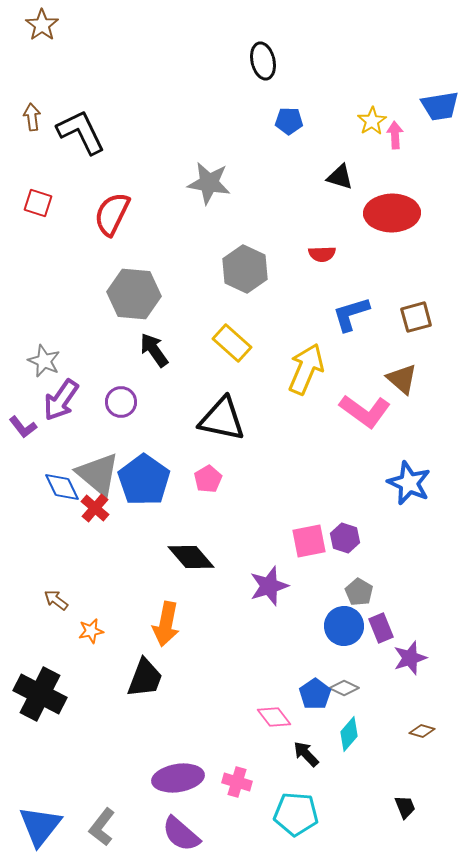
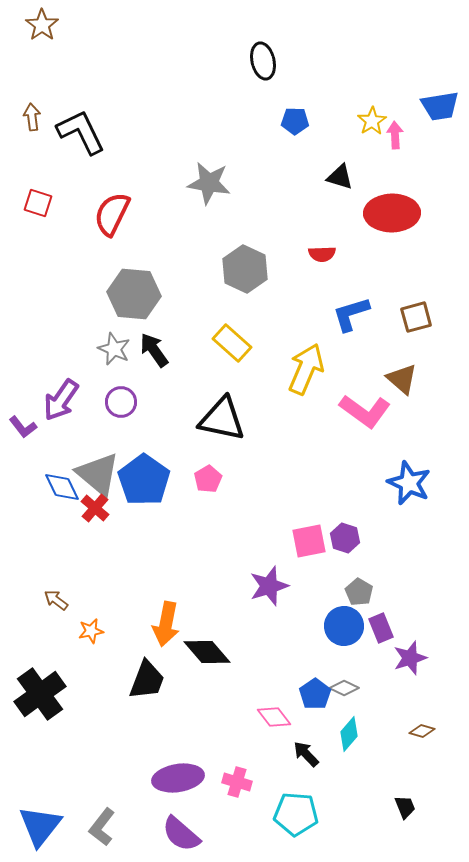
blue pentagon at (289, 121): moved 6 px right
gray star at (44, 361): moved 70 px right, 12 px up
black diamond at (191, 557): moved 16 px right, 95 px down
black trapezoid at (145, 678): moved 2 px right, 2 px down
black cross at (40, 694): rotated 27 degrees clockwise
